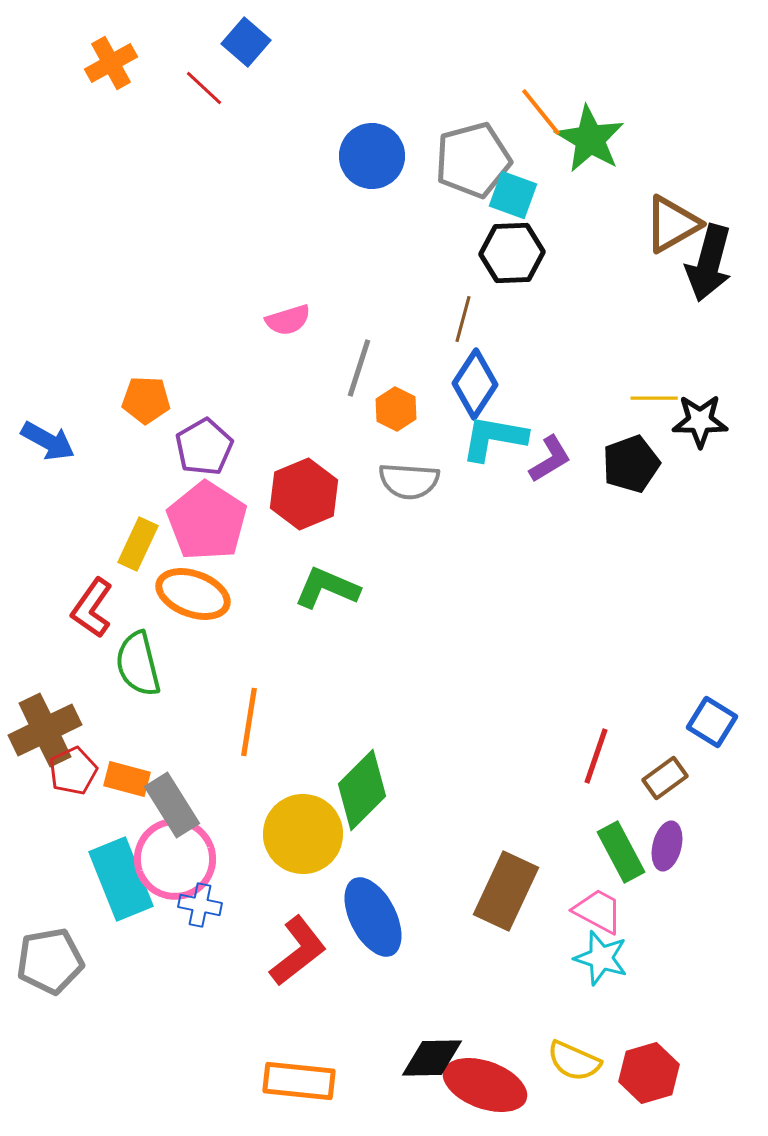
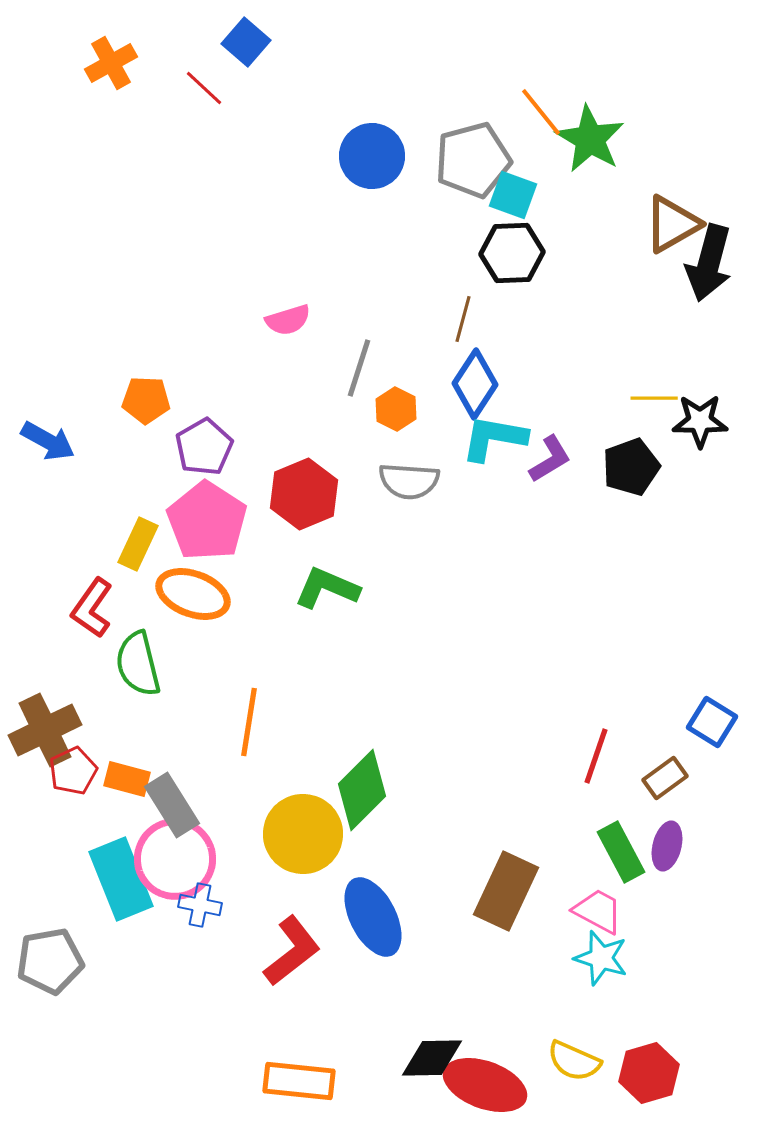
black pentagon at (631, 464): moved 3 px down
red L-shape at (298, 951): moved 6 px left
